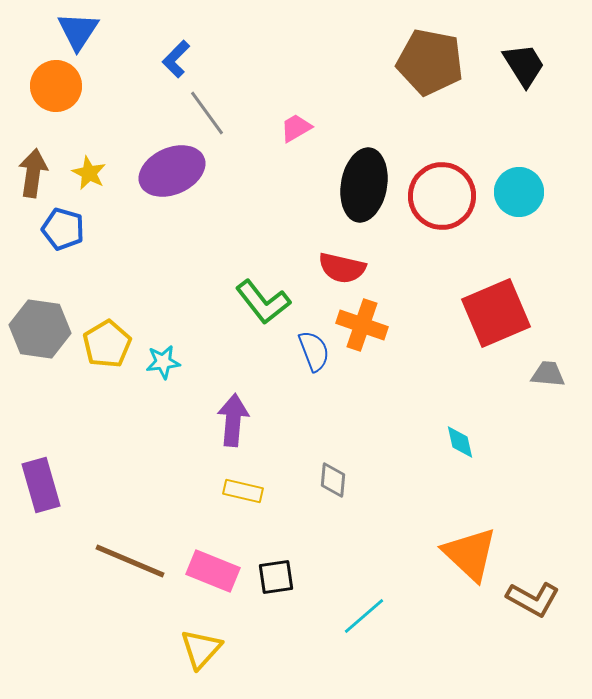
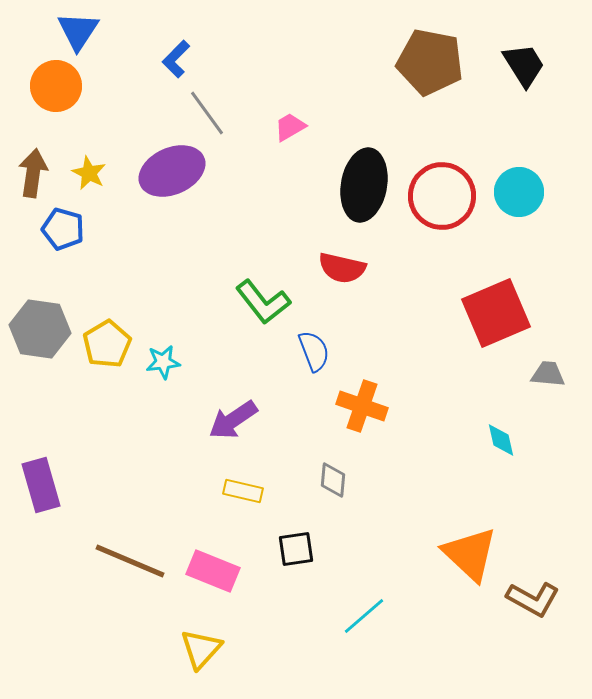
pink trapezoid: moved 6 px left, 1 px up
orange cross: moved 81 px down
purple arrow: rotated 129 degrees counterclockwise
cyan diamond: moved 41 px right, 2 px up
black square: moved 20 px right, 28 px up
